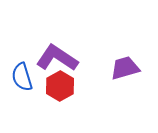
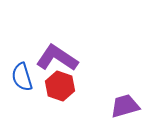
purple trapezoid: moved 38 px down
red hexagon: rotated 12 degrees counterclockwise
